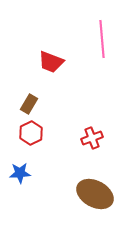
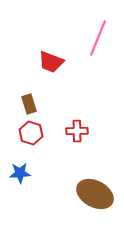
pink line: moved 4 px left, 1 px up; rotated 27 degrees clockwise
brown rectangle: rotated 48 degrees counterclockwise
red hexagon: rotated 15 degrees counterclockwise
red cross: moved 15 px left, 7 px up; rotated 20 degrees clockwise
